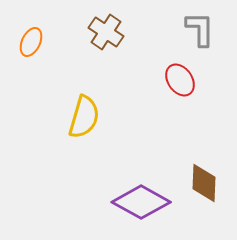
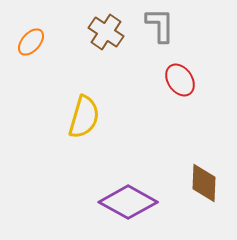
gray L-shape: moved 40 px left, 4 px up
orange ellipse: rotated 16 degrees clockwise
purple diamond: moved 13 px left
